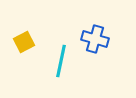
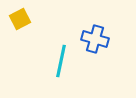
yellow square: moved 4 px left, 23 px up
